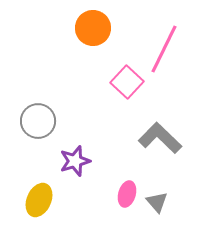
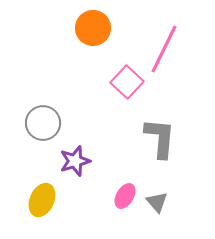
gray circle: moved 5 px right, 2 px down
gray L-shape: rotated 51 degrees clockwise
pink ellipse: moved 2 px left, 2 px down; rotated 15 degrees clockwise
yellow ellipse: moved 3 px right
